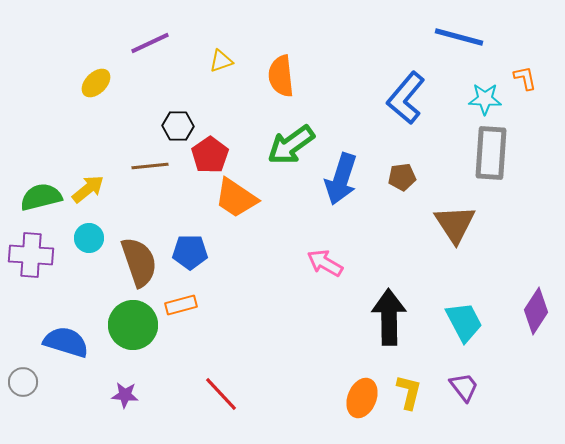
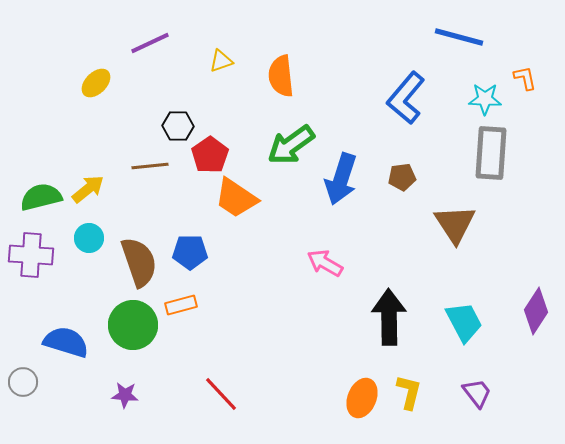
purple trapezoid: moved 13 px right, 6 px down
